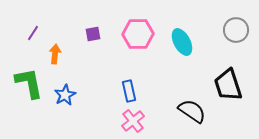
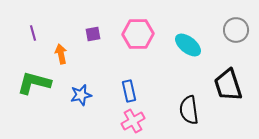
purple line: rotated 49 degrees counterclockwise
cyan ellipse: moved 6 px right, 3 px down; rotated 24 degrees counterclockwise
orange arrow: moved 6 px right; rotated 18 degrees counterclockwise
green L-shape: moved 5 px right; rotated 64 degrees counterclockwise
blue star: moved 16 px right; rotated 15 degrees clockwise
black semicircle: moved 3 px left, 1 px up; rotated 132 degrees counterclockwise
pink cross: rotated 10 degrees clockwise
